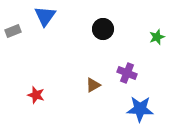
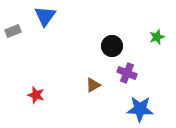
black circle: moved 9 px right, 17 px down
